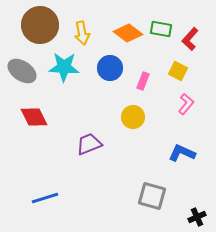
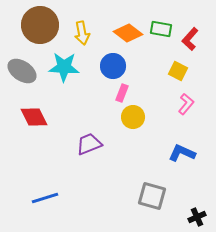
blue circle: moved 3 px right, 2 px up
pink rectangle: moved 21 px left, 12 px down
